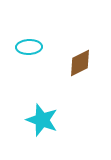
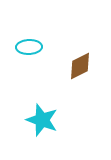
brown diamond: moved 3 px down
